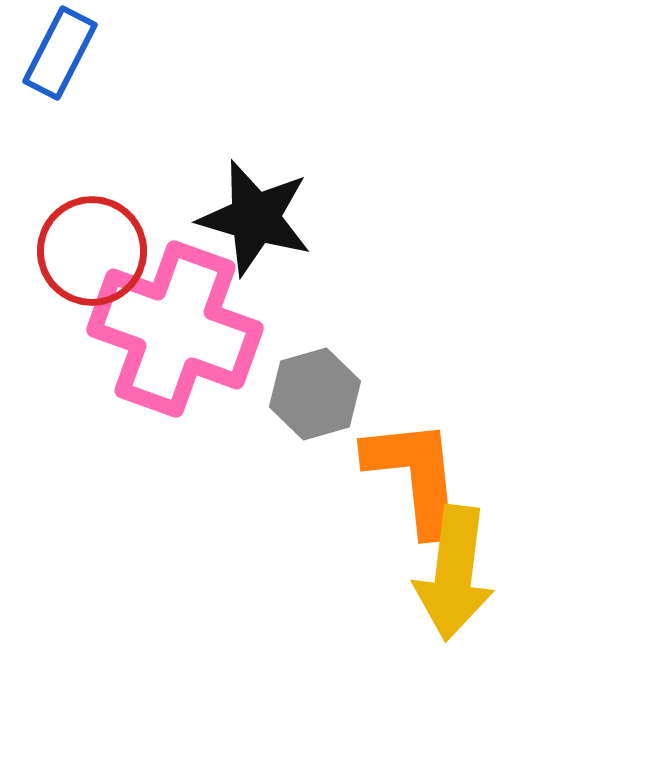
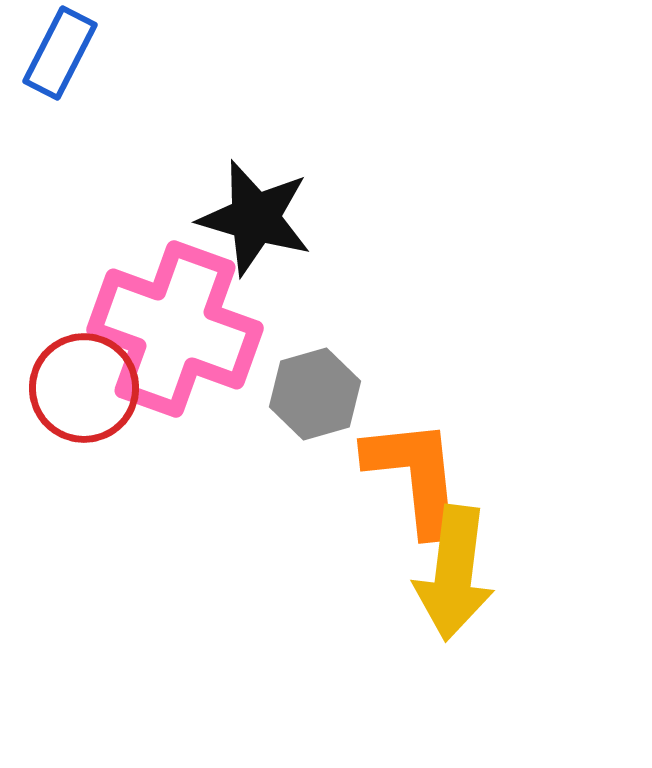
red circle: moved 8 px left, 137 px down
